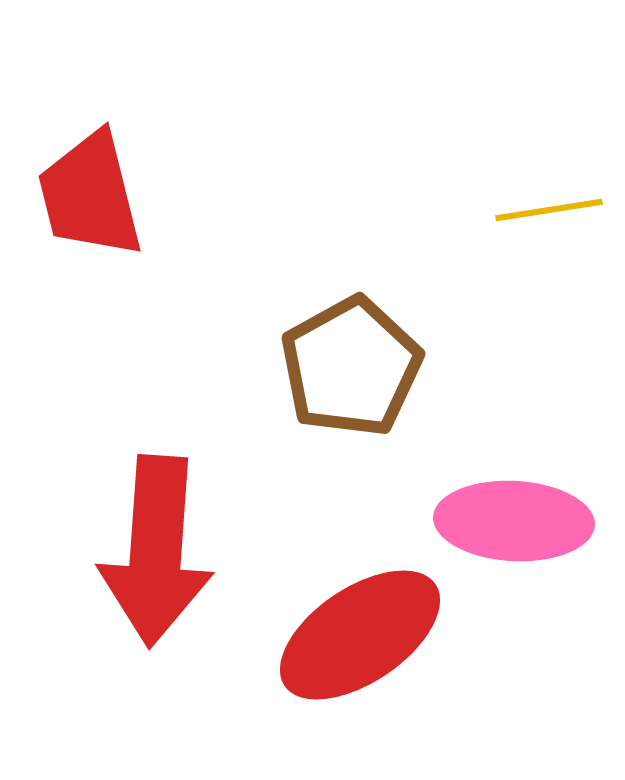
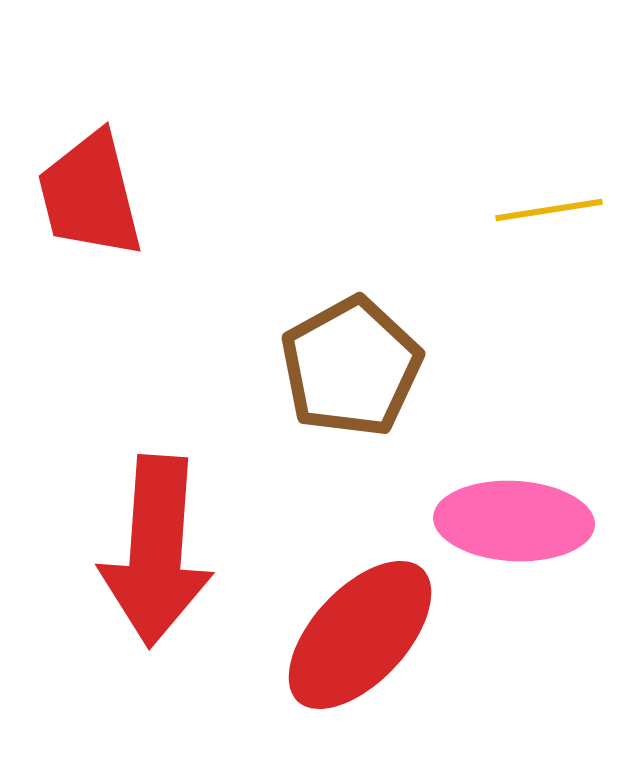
red ellipse: rotated 13 degrees counterclockwise
